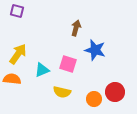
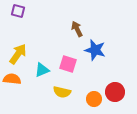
purple square: moved 1 px right
brown arrow: moved 1 px right, 1 px down; rotated 42 degrees counterclockwise
